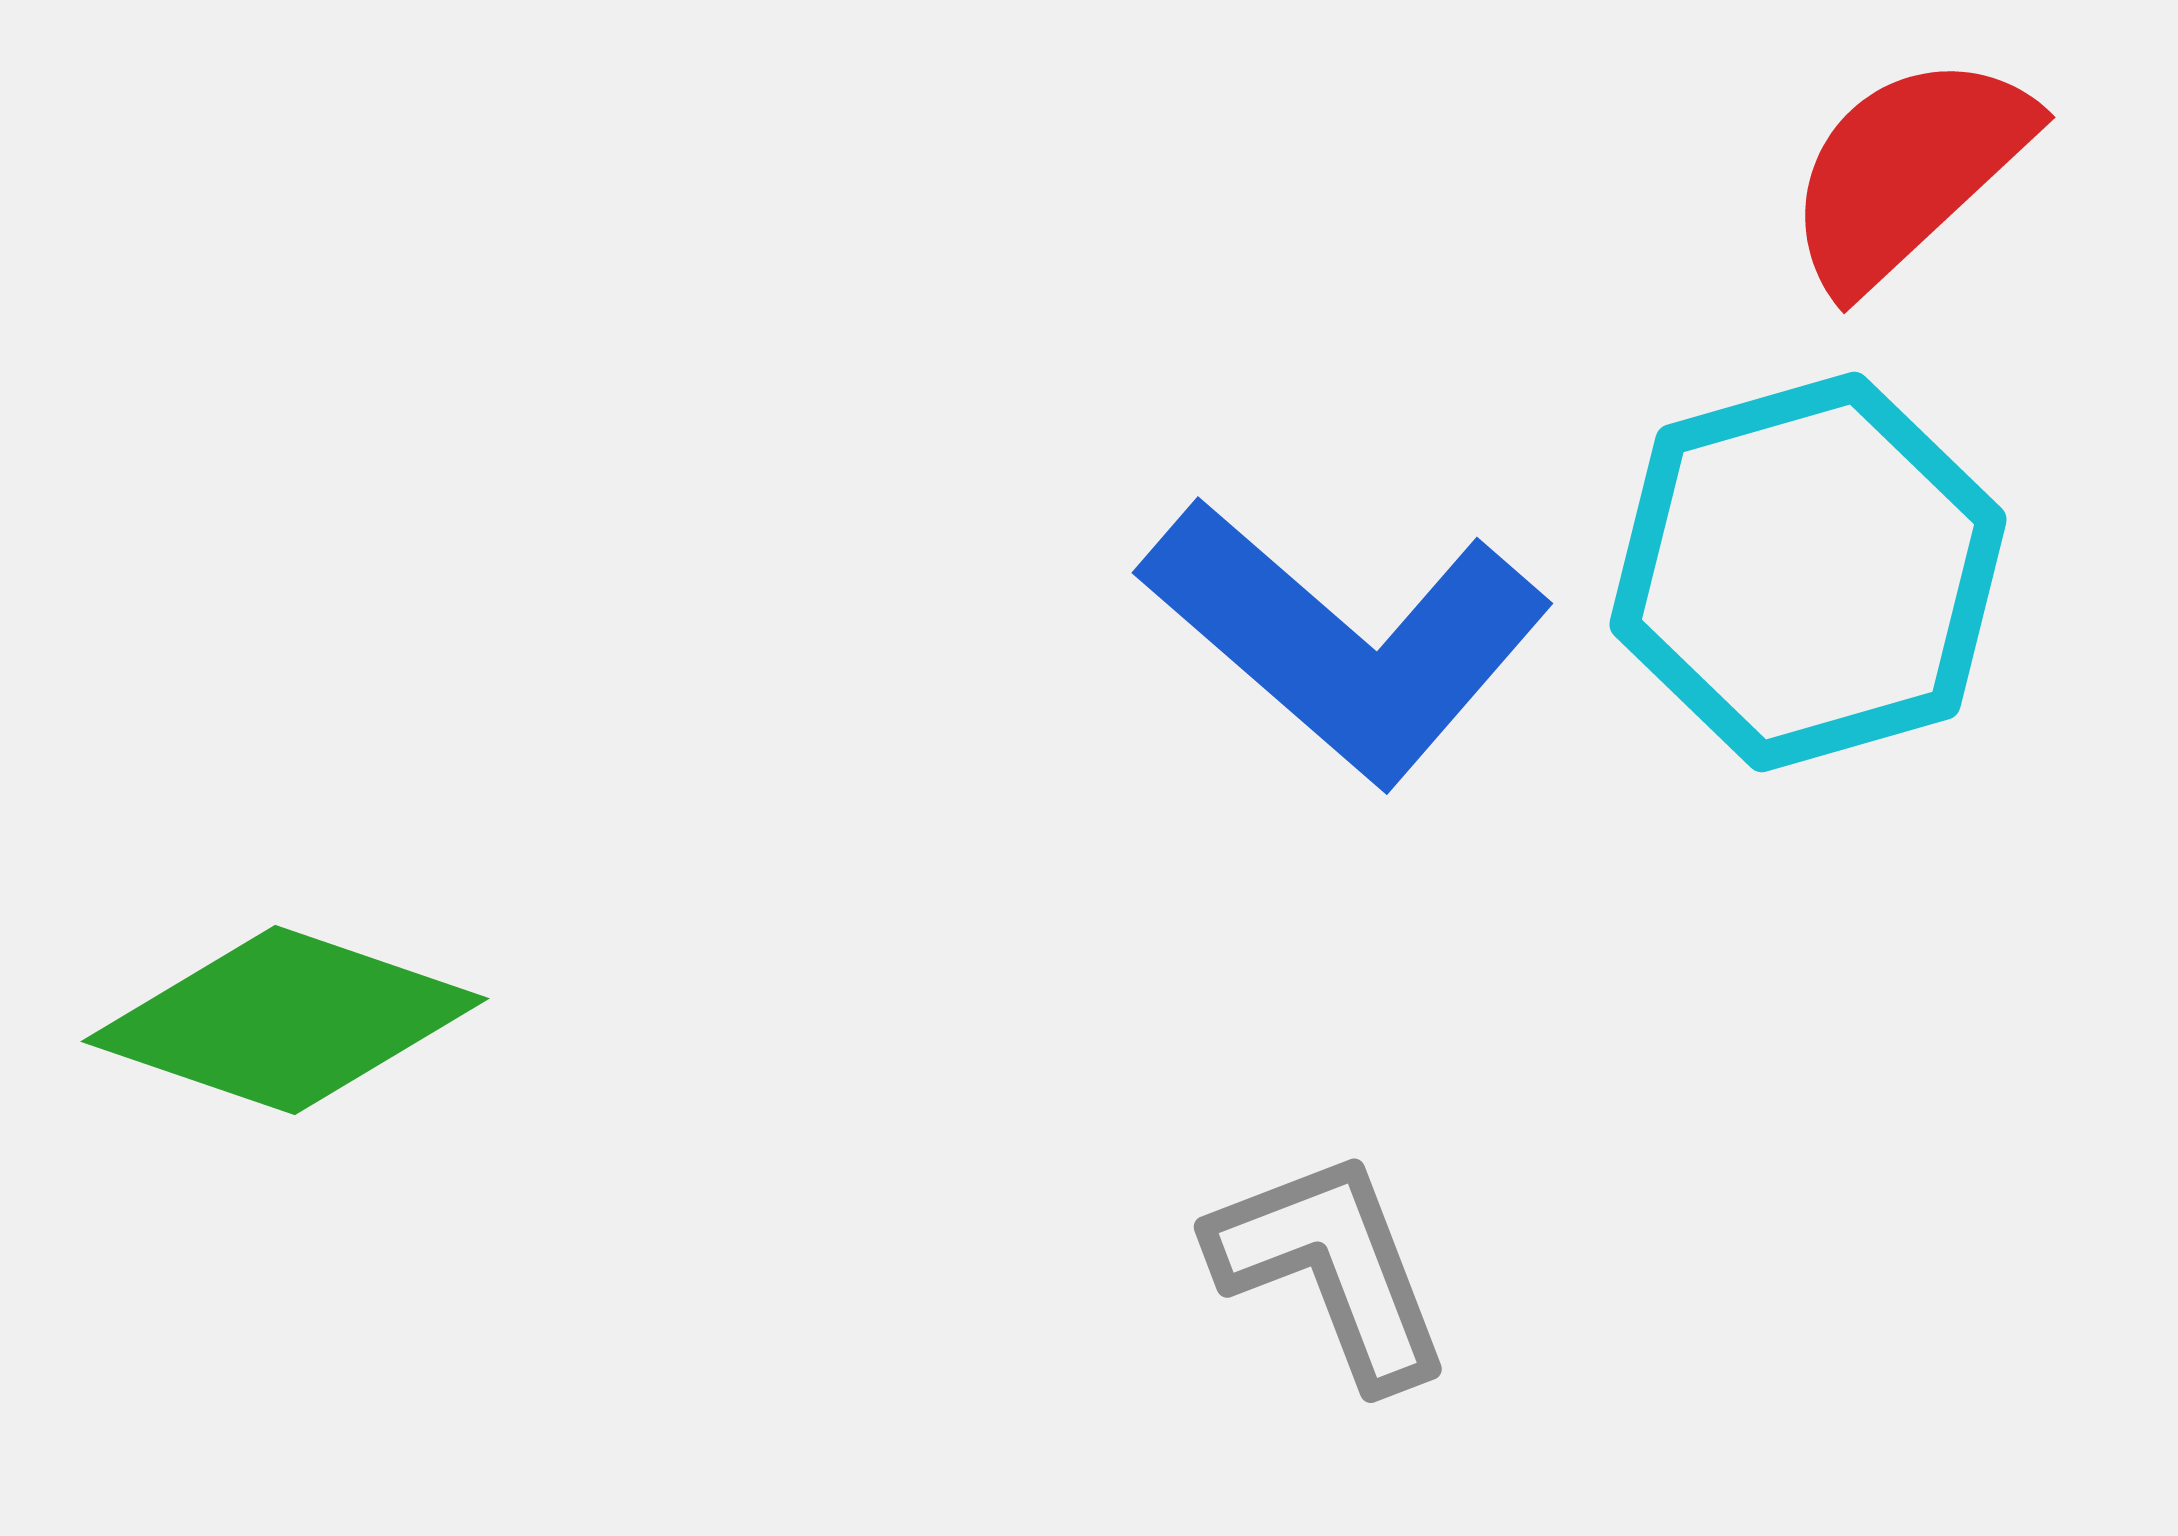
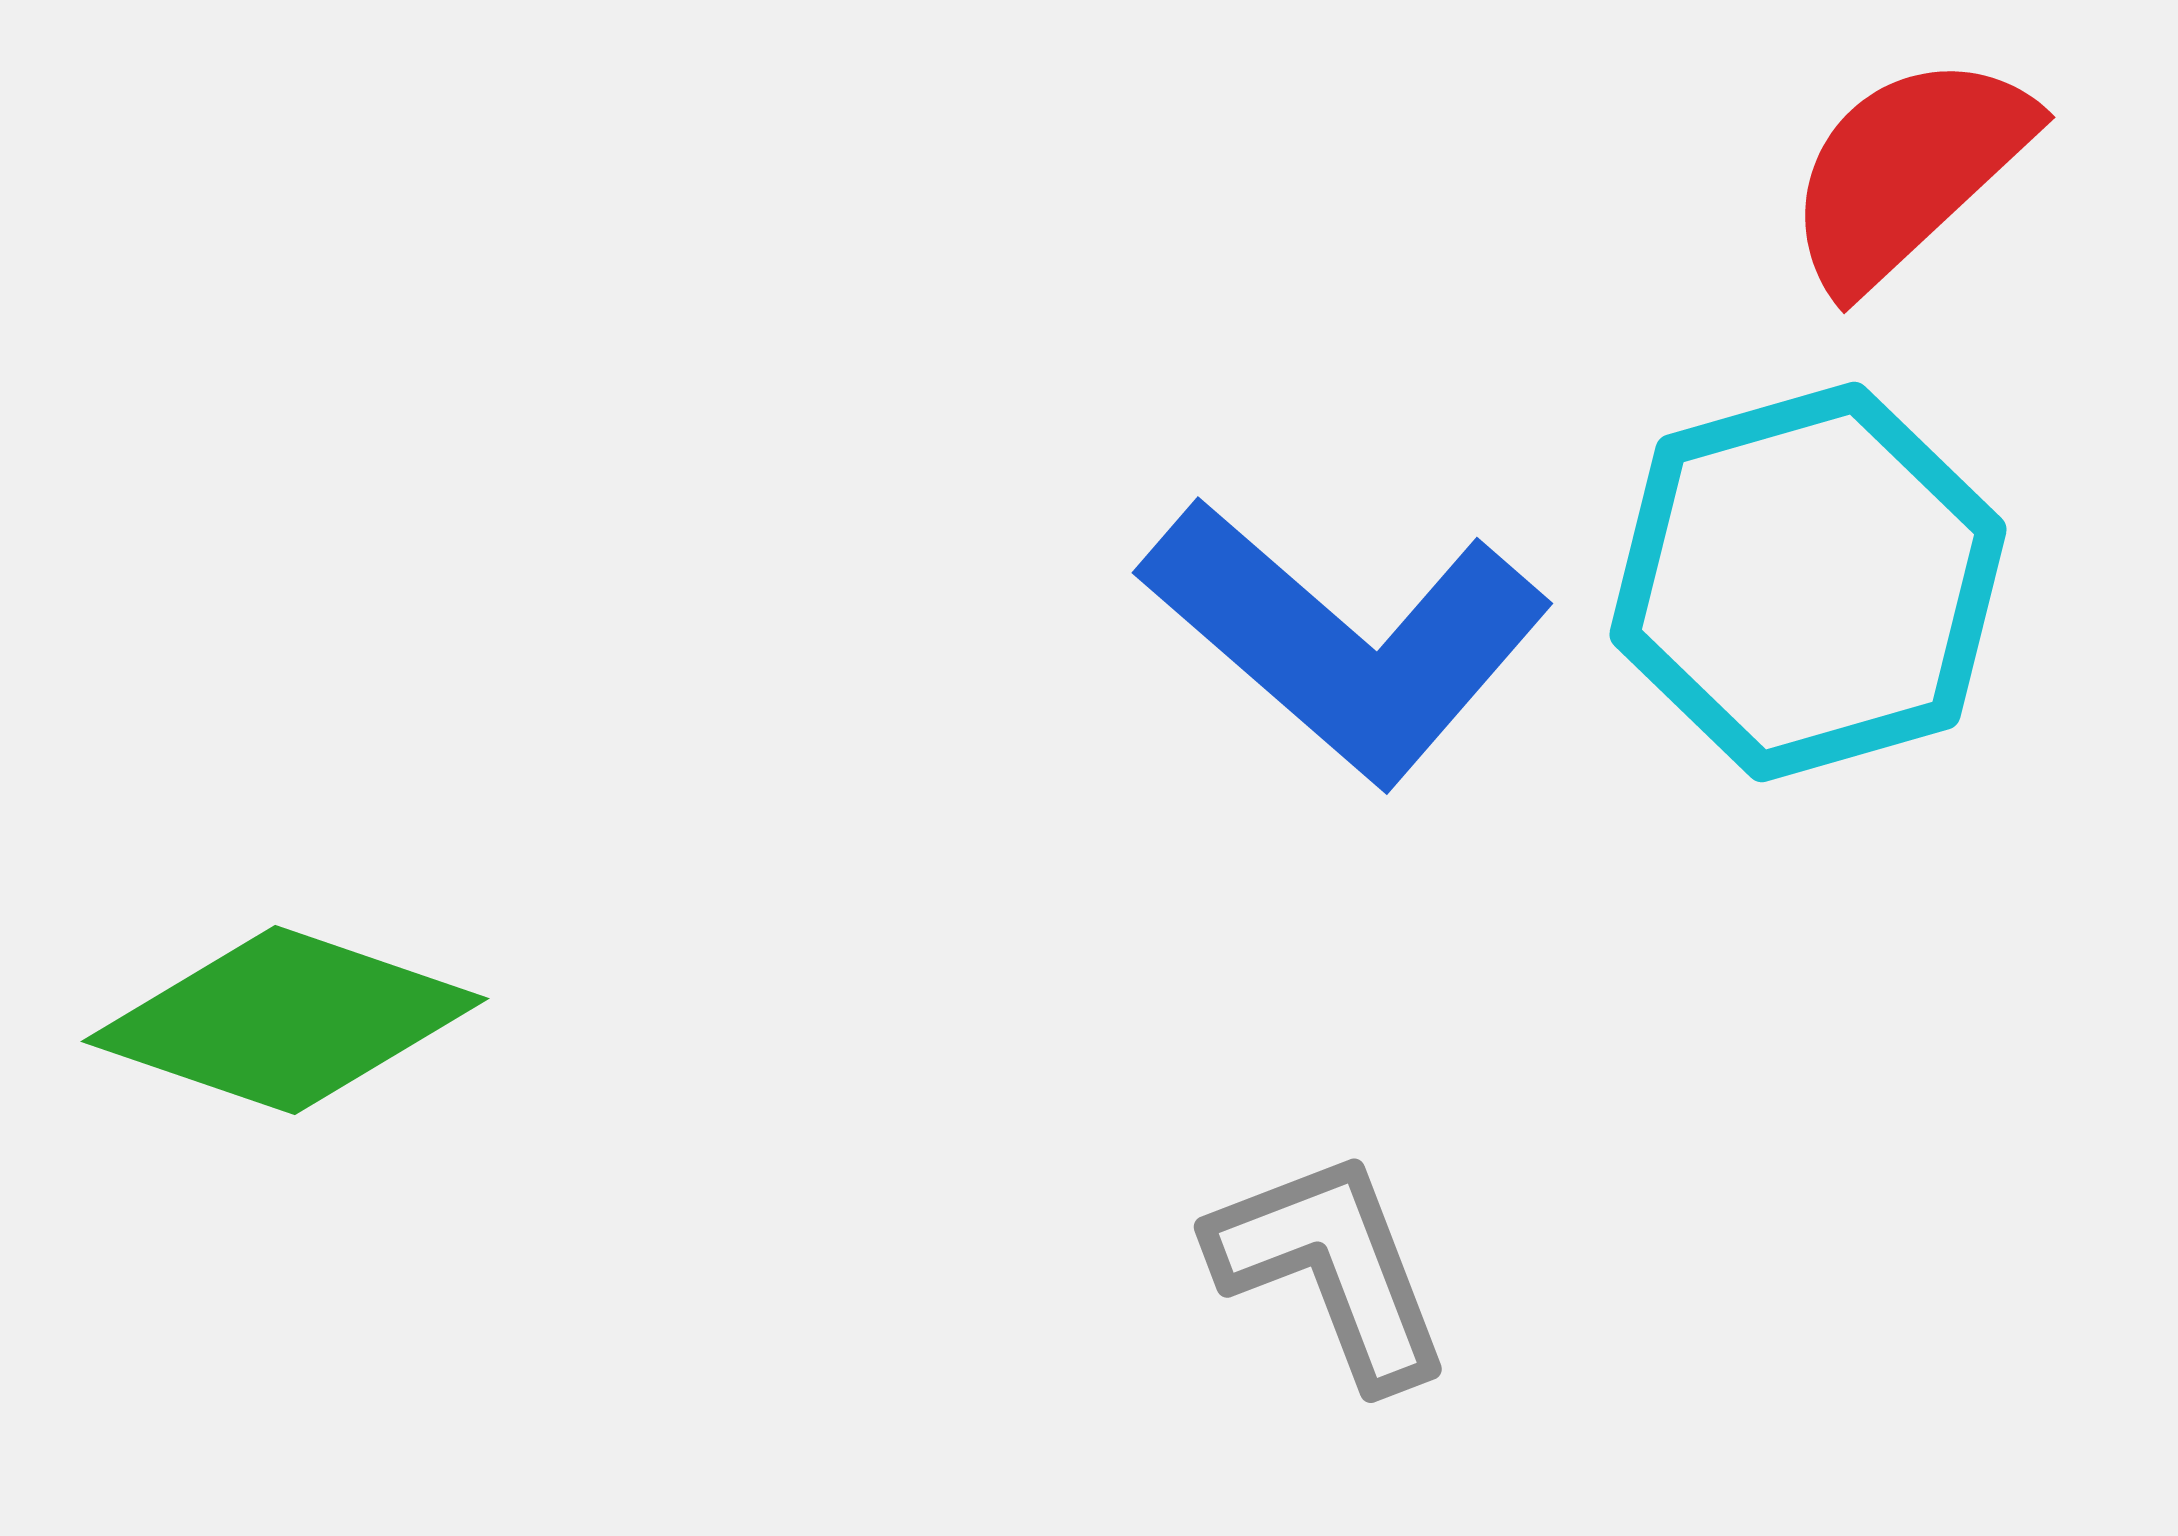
cyan hexagon: moved 10 px down
